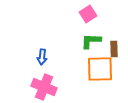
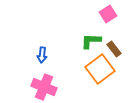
pink square: moved 20 px right
brown rectangle: rotated 35 degrees counterclockwise
blue arrow: moved 2 px up
orange square: rotated 36 degrees counterclockwise
